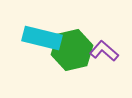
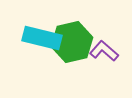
green hexagon: moved 8 px up
